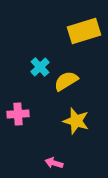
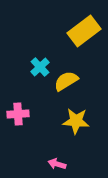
yellow rectangle: rotated 20 degrees counterclockwise
yellow star: rotated 12 degrees counterclockwise
pink arrow: moved 3 px right, 1 px down
